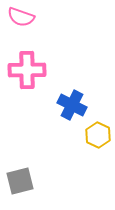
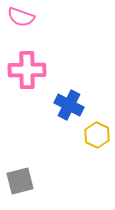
blue cross: moved 3 px left
yellow hexagon: moved 1 px left
